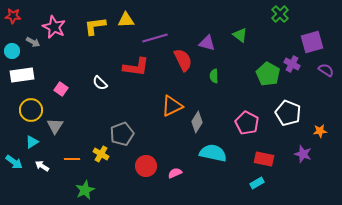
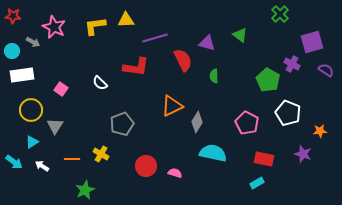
green pentagon: moved 6 px down
gray pentagon: moved 10 px up
pink semicircle: rotated 40 degrees clockwise
